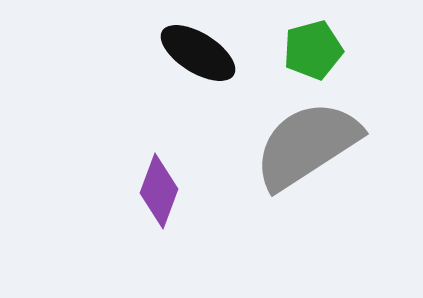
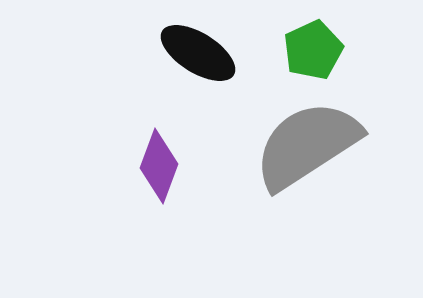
green pentagon: rotated 10 degrees counterclockwise
purple diamond: moved 25 px up
